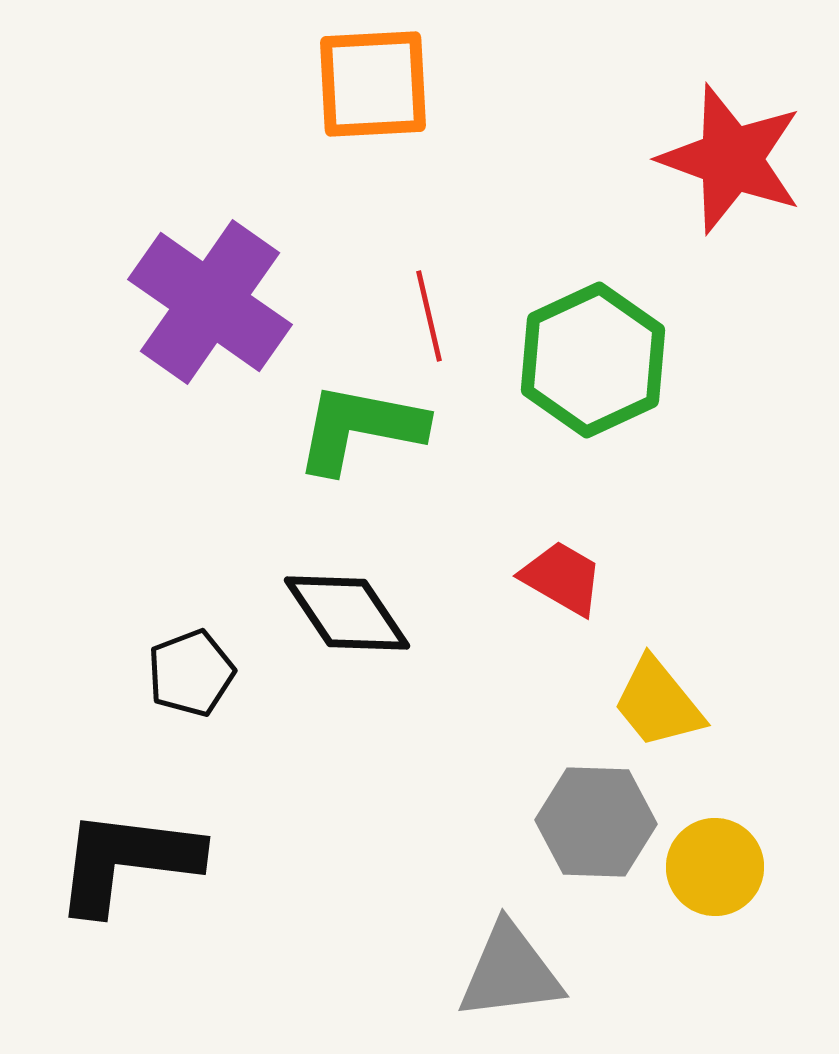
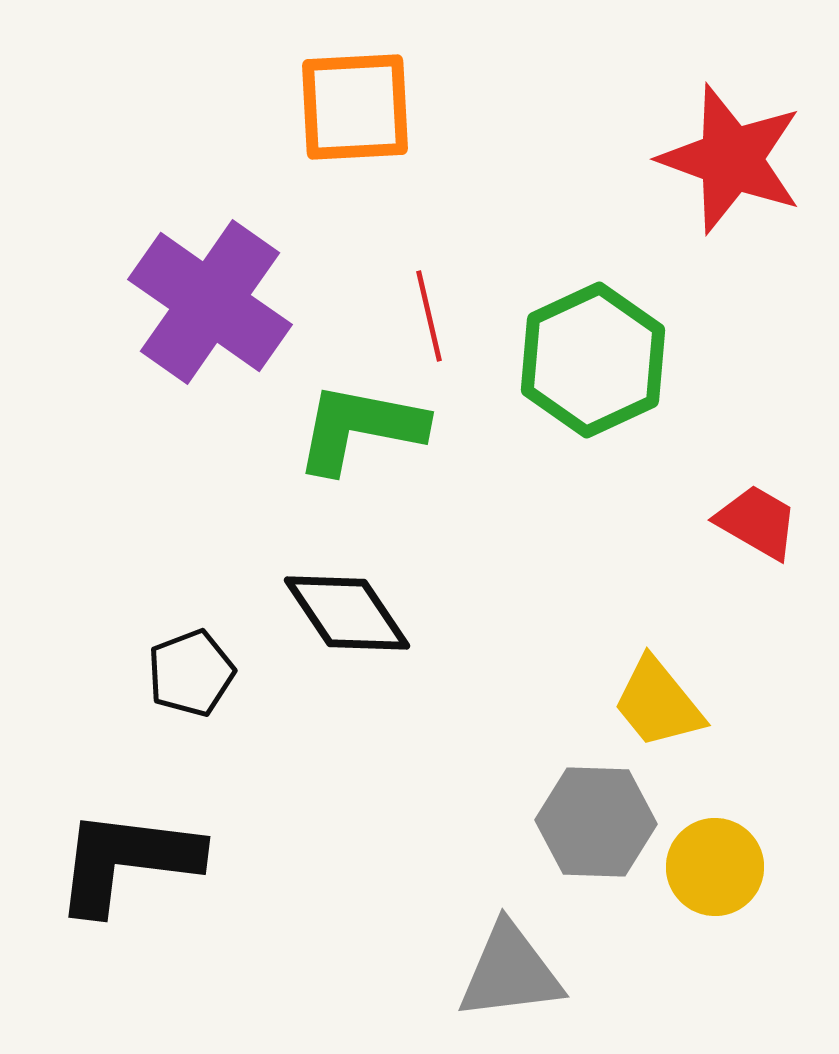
orange square: moved 18 px left, 23 px down
red trapezoid: moved 195 px right, 56 px up
